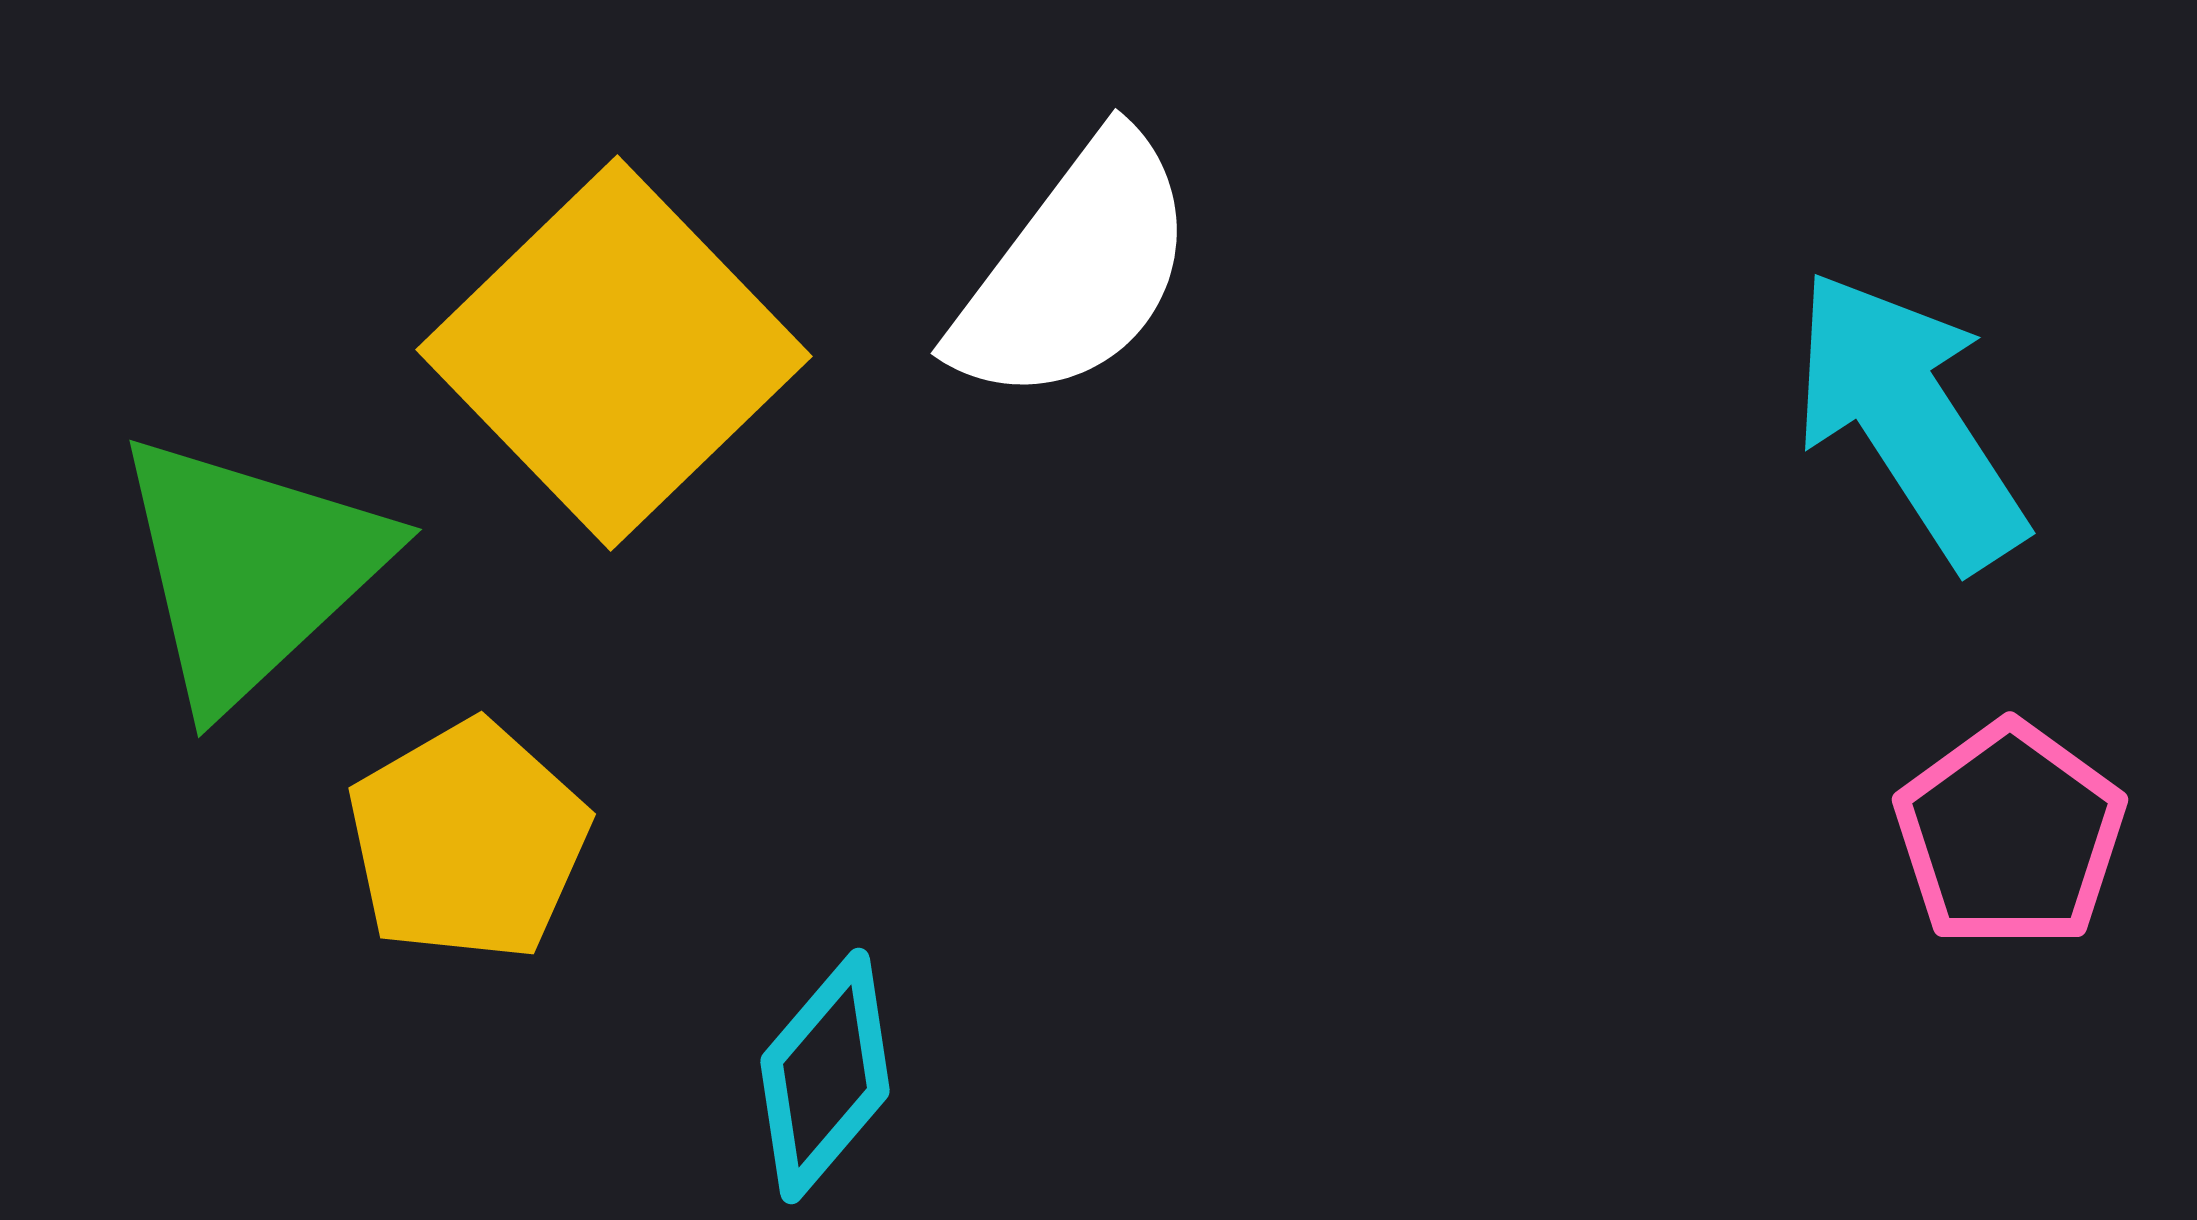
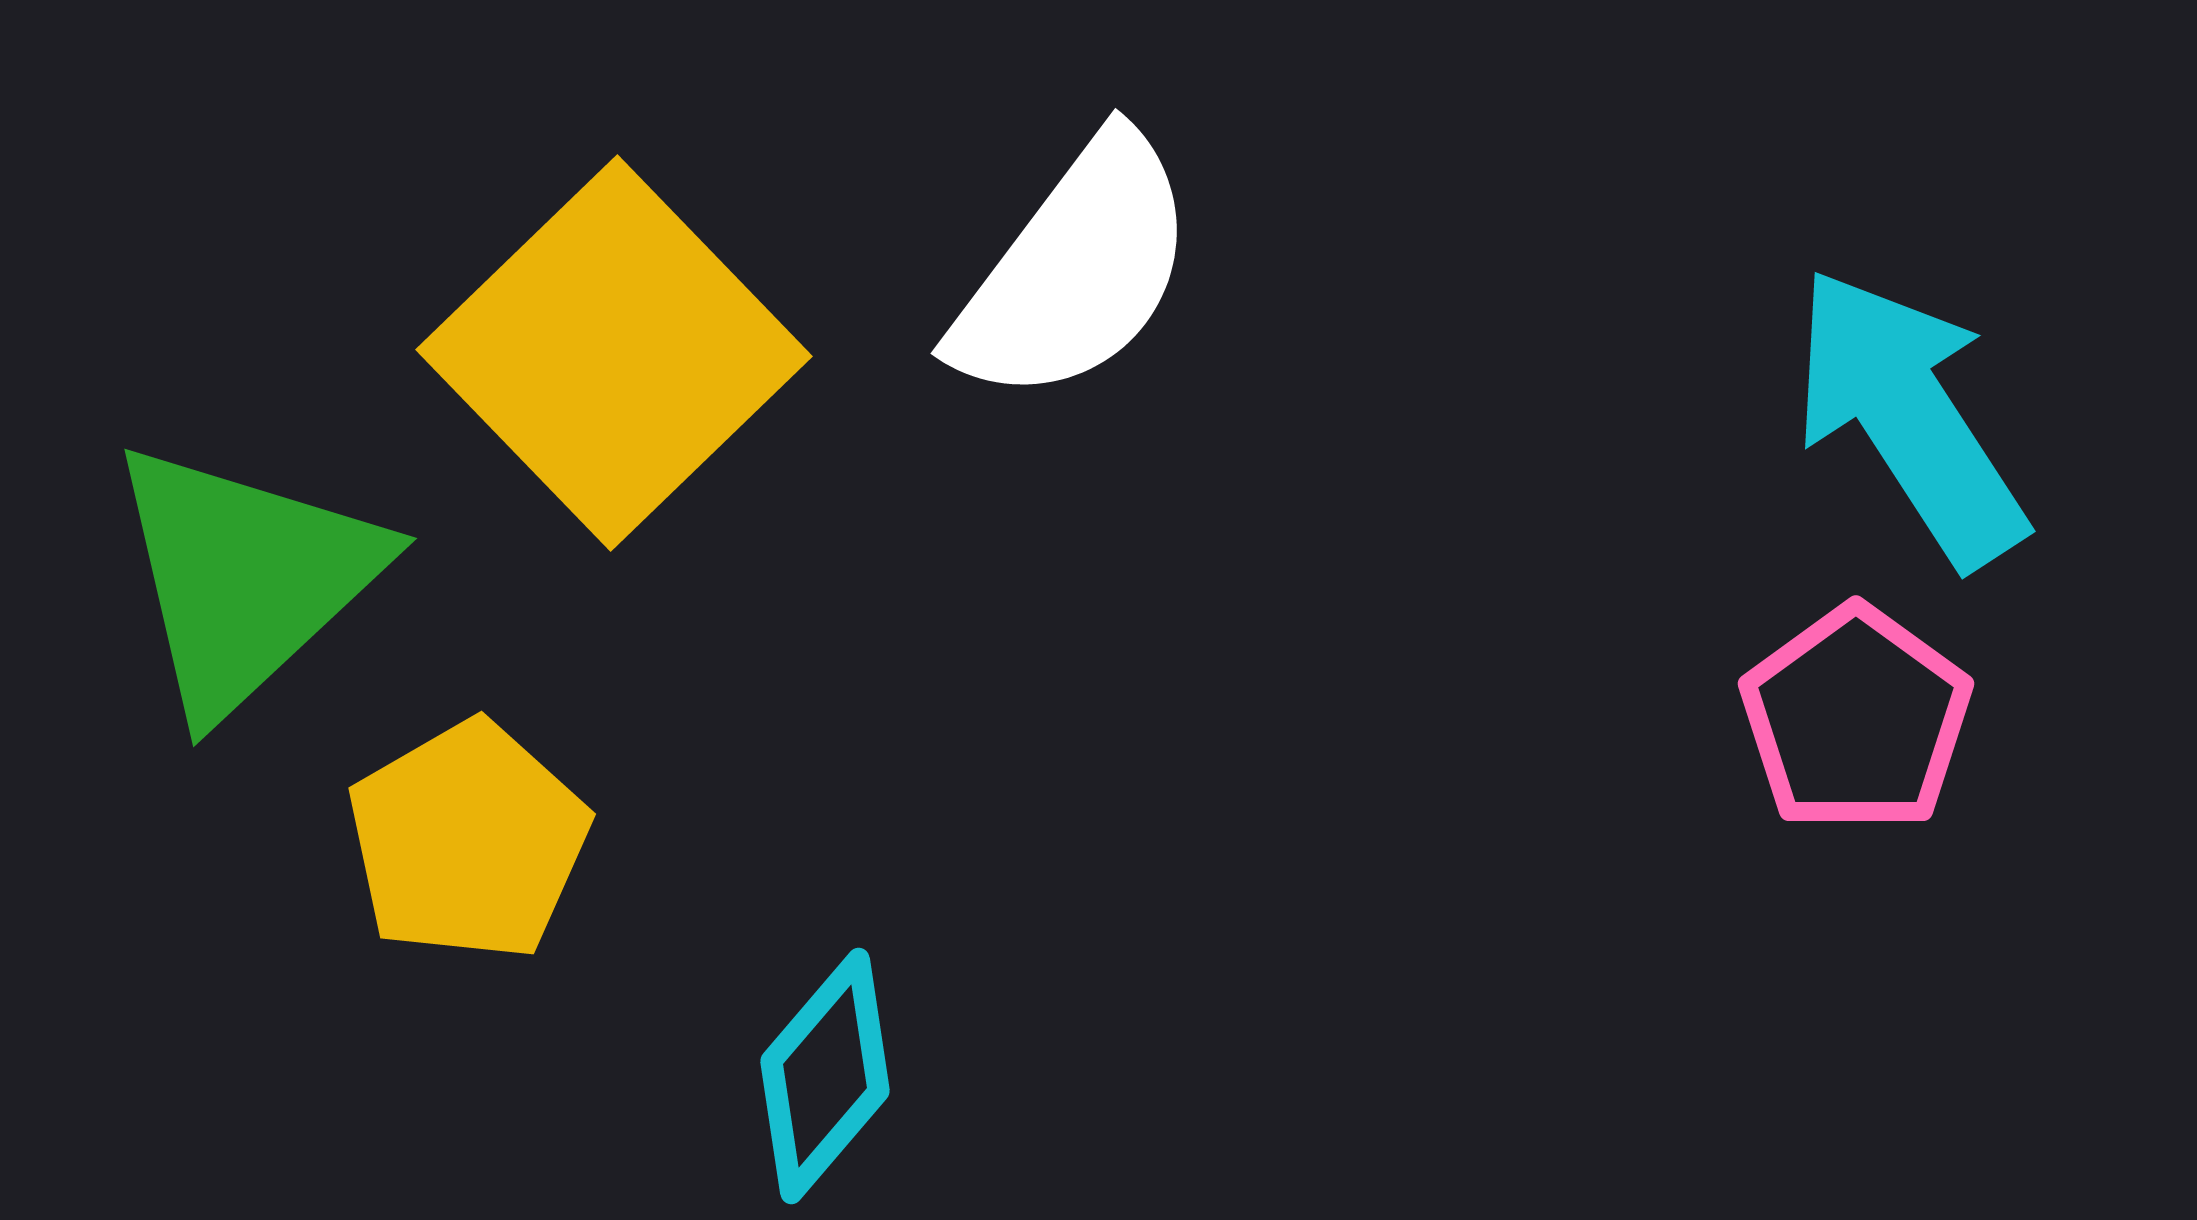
cyan arrow: moved 2 px up
green triangle: moved 5 px left, 9 px down
pink pentagon: moved 154 px left, 116 px up
